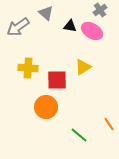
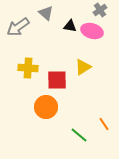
pink ellipse: rotated 15 degrees counterclockwise
orange line: moved 5 px left
